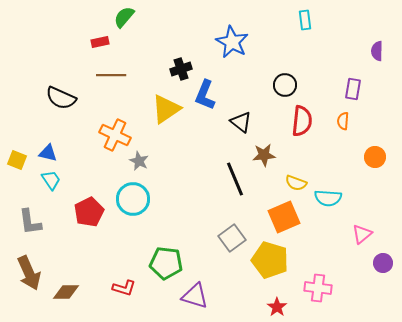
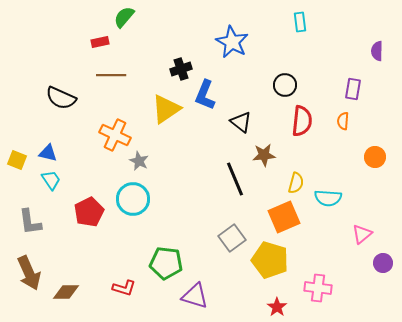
cyan rectangle: moved 5 px left, 2 px down
yellow semicircle: rotated 95 degrees counterclockwise
